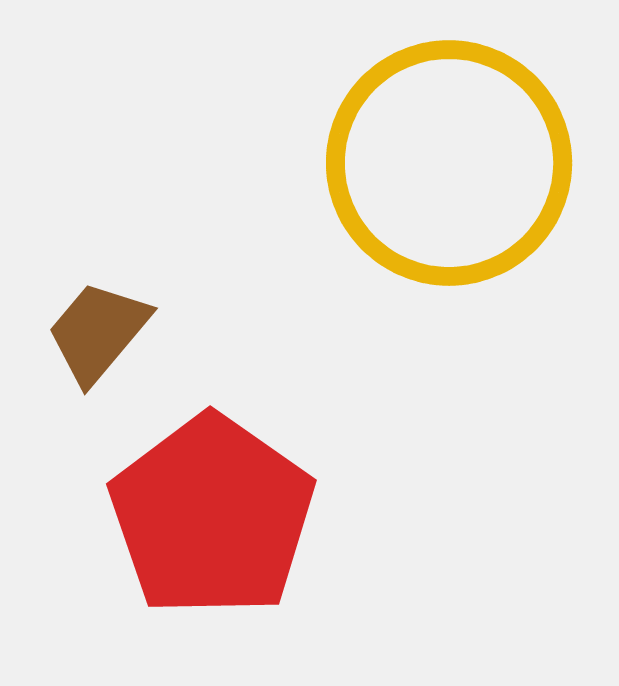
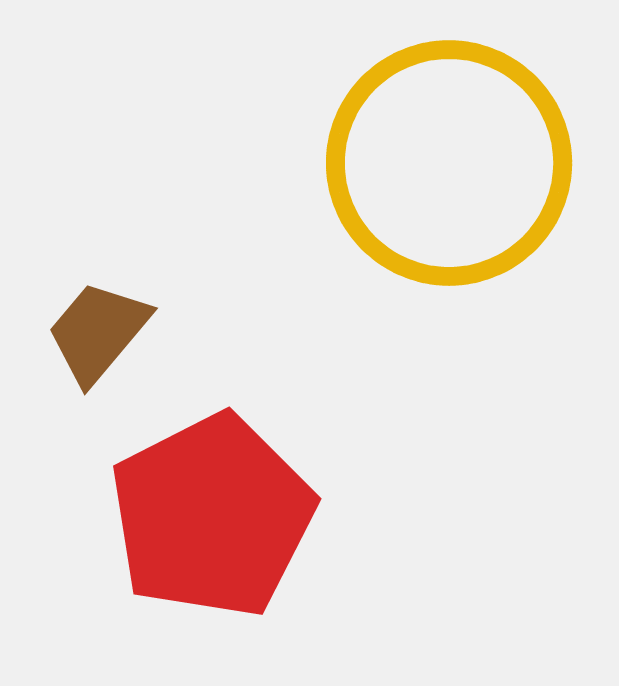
red pentagon: rotated 10 degrees clockwise
